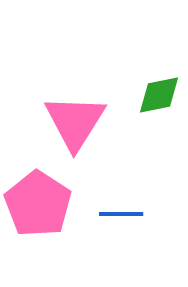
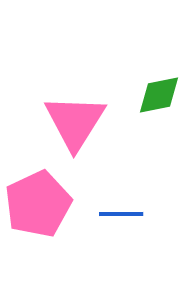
pink pentagon: rotated 14 degrees clockwise
